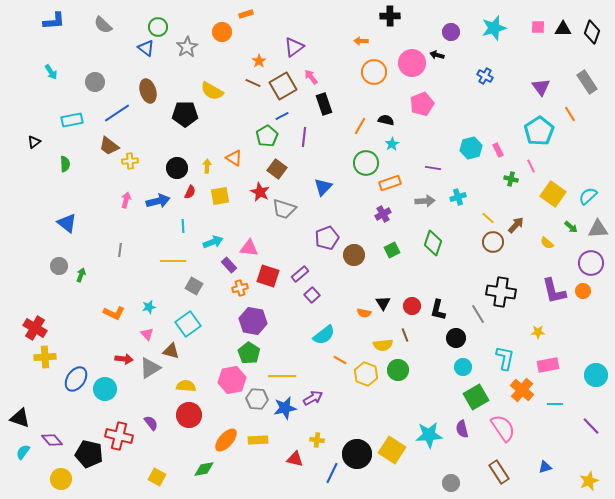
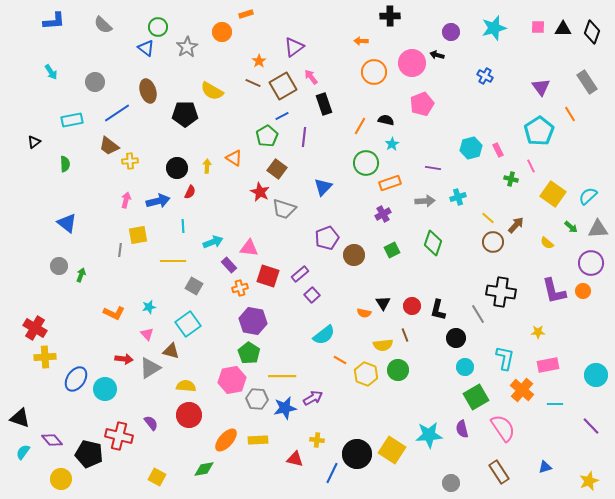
yellow square at (220, 196): moved 82 px left, 39 px down
cyan circle at (463, 367): moved 2 px right
